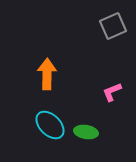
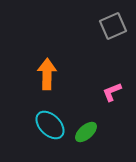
green ellipse: rotated 50 degrees counterclockwise
